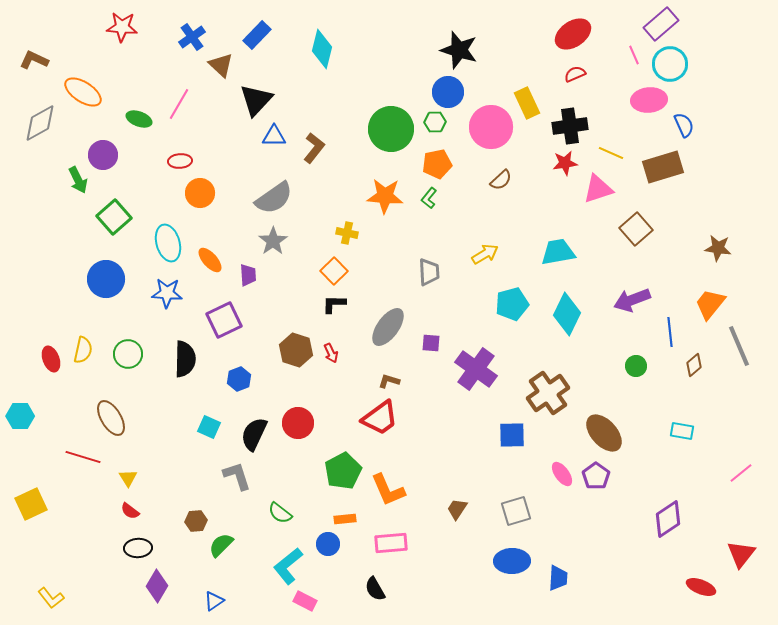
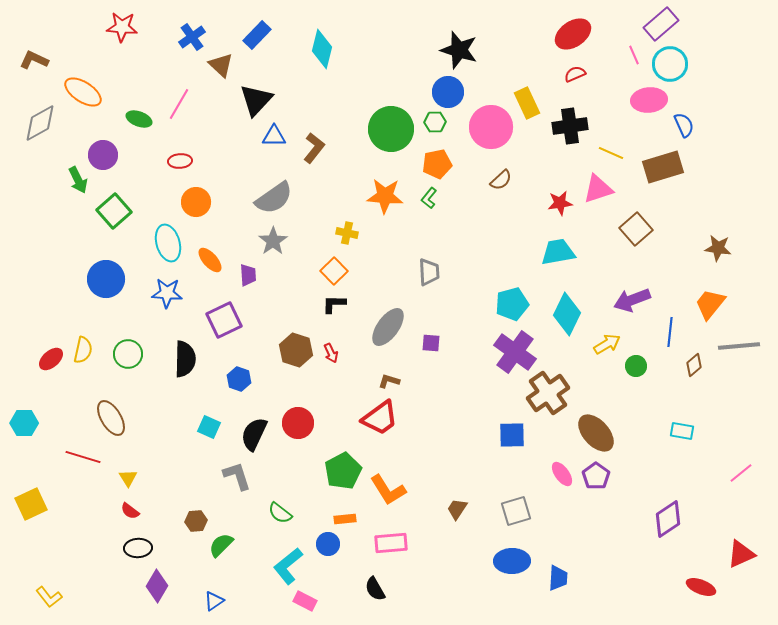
red star at (565, 163): moved 5 px left, 40 px down
orange circle at (200, 193): moved 4 px left, 9 px down
green square at (114, 217): moved 6 px up
yellow arrow at (485, 254): moved 122 px right, 90 px down
blue line at (670, 332): rotated 12 degrees clockwise
gray line at (739, 346): rotated 72 degrees counterclockwise
red ellipse at (51, 359): rotated 70 degrees clockwise
purple cross at (476, 369): moved 39 px right, 17 px up
blue hexagon at (239, 379): rotated 20 degrees counterclockwise
cyan hexagon at (20, 416): moved 4 px right, 7 px down
brown ellipse at (604, 433): moved 8 px left
orange L-shape at (388, 490): rotated 9 degrees counterclockwise
red triangle at (741, 554): rotated 28 degrees clockwise
yellow L-shape at (51, 598): moved 2 px left, 1 px up
